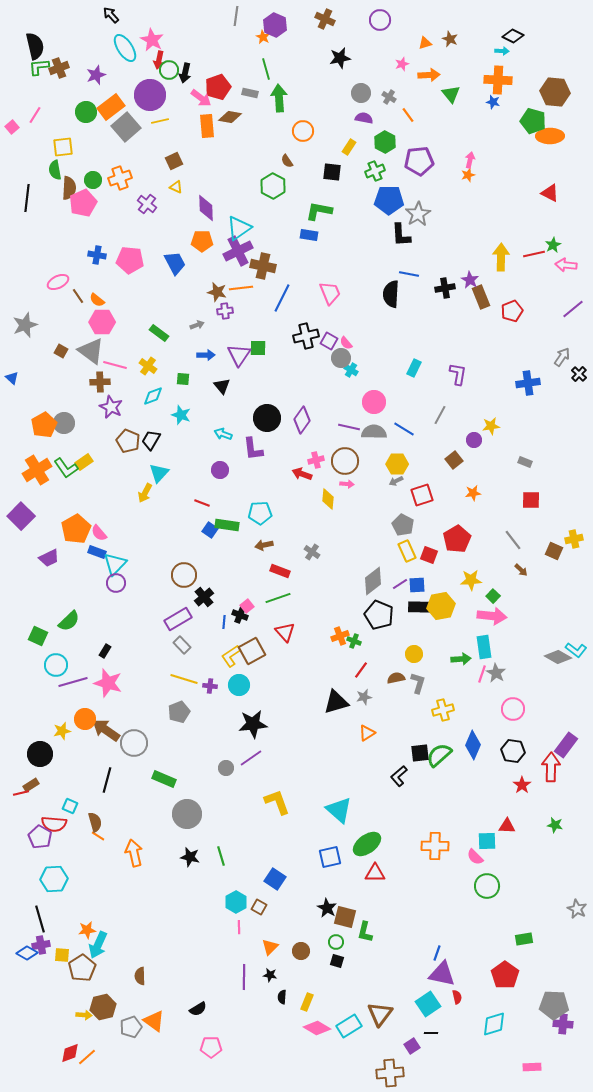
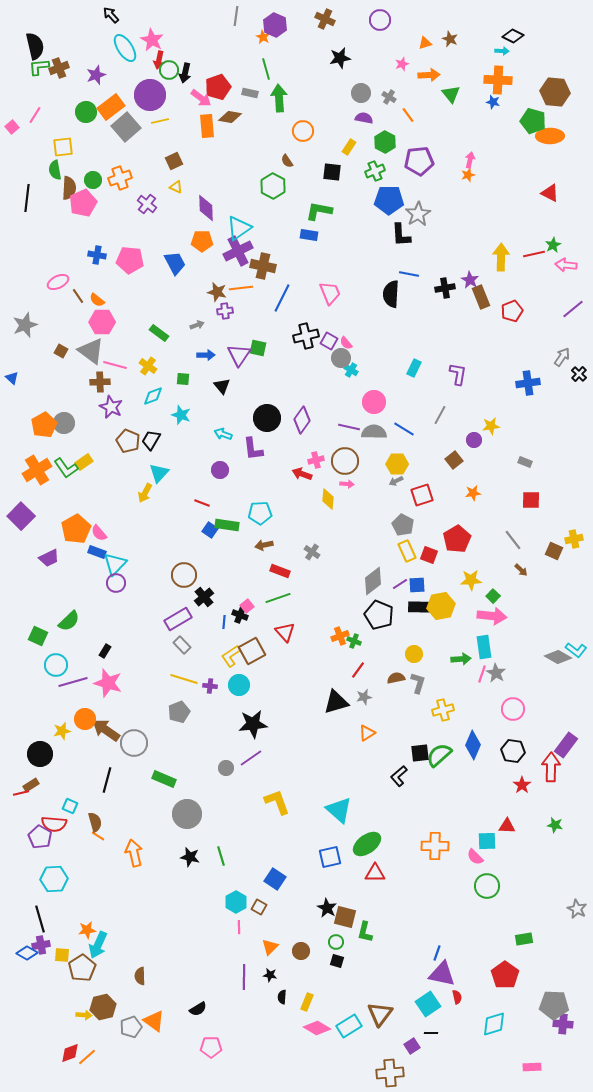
green square at (258, 348): rotated 12 degrees clockwise
red line at (361, 670): moved 3 px left
